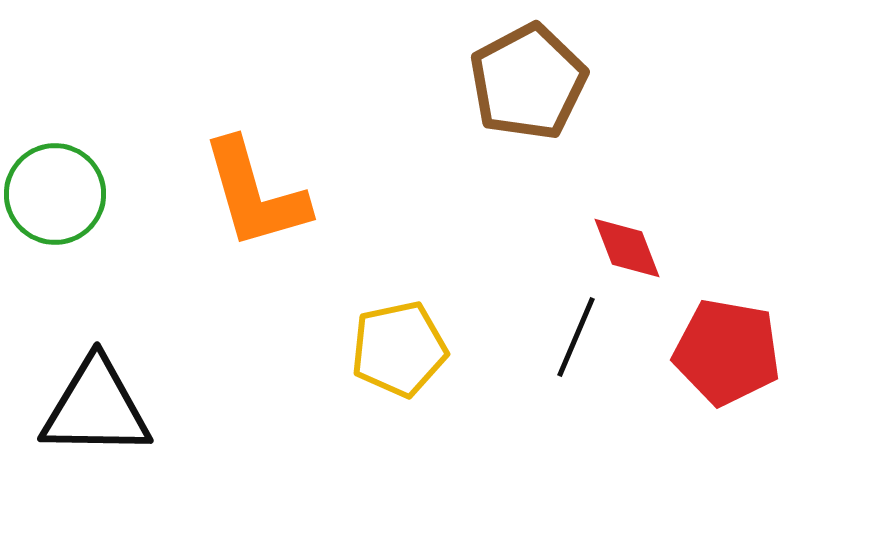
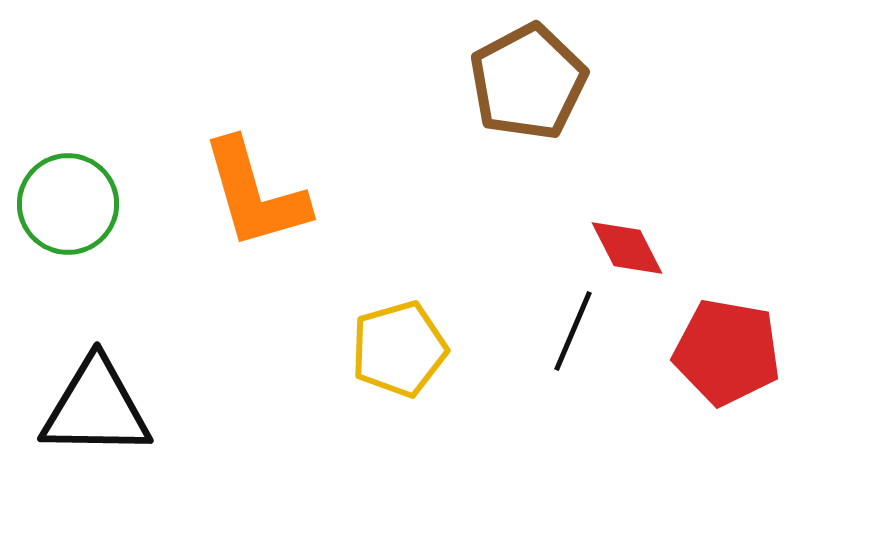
green circle: moved 13 px right, 10 px down
red diamond: rotated 6 degrees counterclockwise
black line: moved 3 px left, 6 px up
yellow pentagon: rotated 4 degrees counterclockwise
